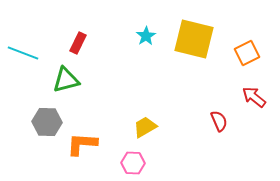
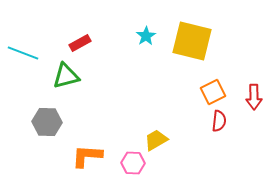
yellow square: moved 2 px left, 2 px down
red rectangle: moved 2 px right; rotated 35 degrees clockwise
orange square: moved 34 px left, 39 px down
green triangle: moved 4 px up
red arrow: rotated 130 degrees counterclockwise
red semicircle: rotated 30 degrees clockwise
yellow trapezoid: moved 11 px right, 13 px down
orange L-shape: moved 5 px right, 12 px down
